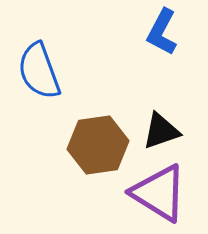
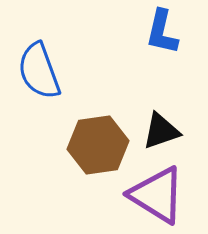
blue L-shape: rotated 15 degrees counterclockwise
purple triangle: moved 2 px left, 2 px down
